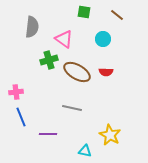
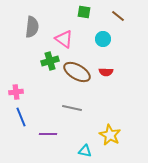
brown line: moved 1 px right, 1 px down
green cross: moved 1 px right, 1 px down
